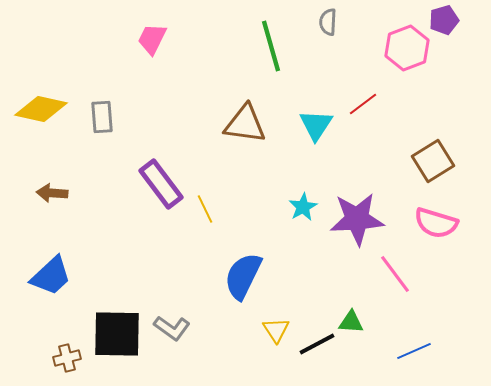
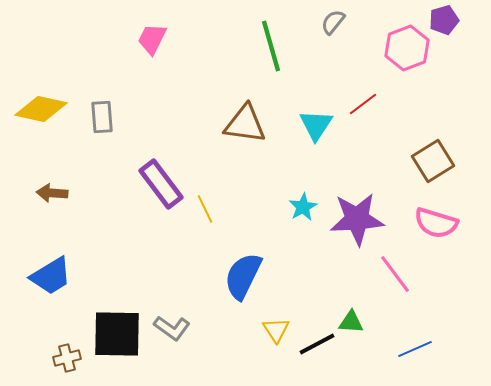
gray semicircle: moved 5 px right; rotated 36 degrees clockwise
blue trapezoid: rotated 12 degrees clockwise
blue line: moved 1 px right, 2 px up
